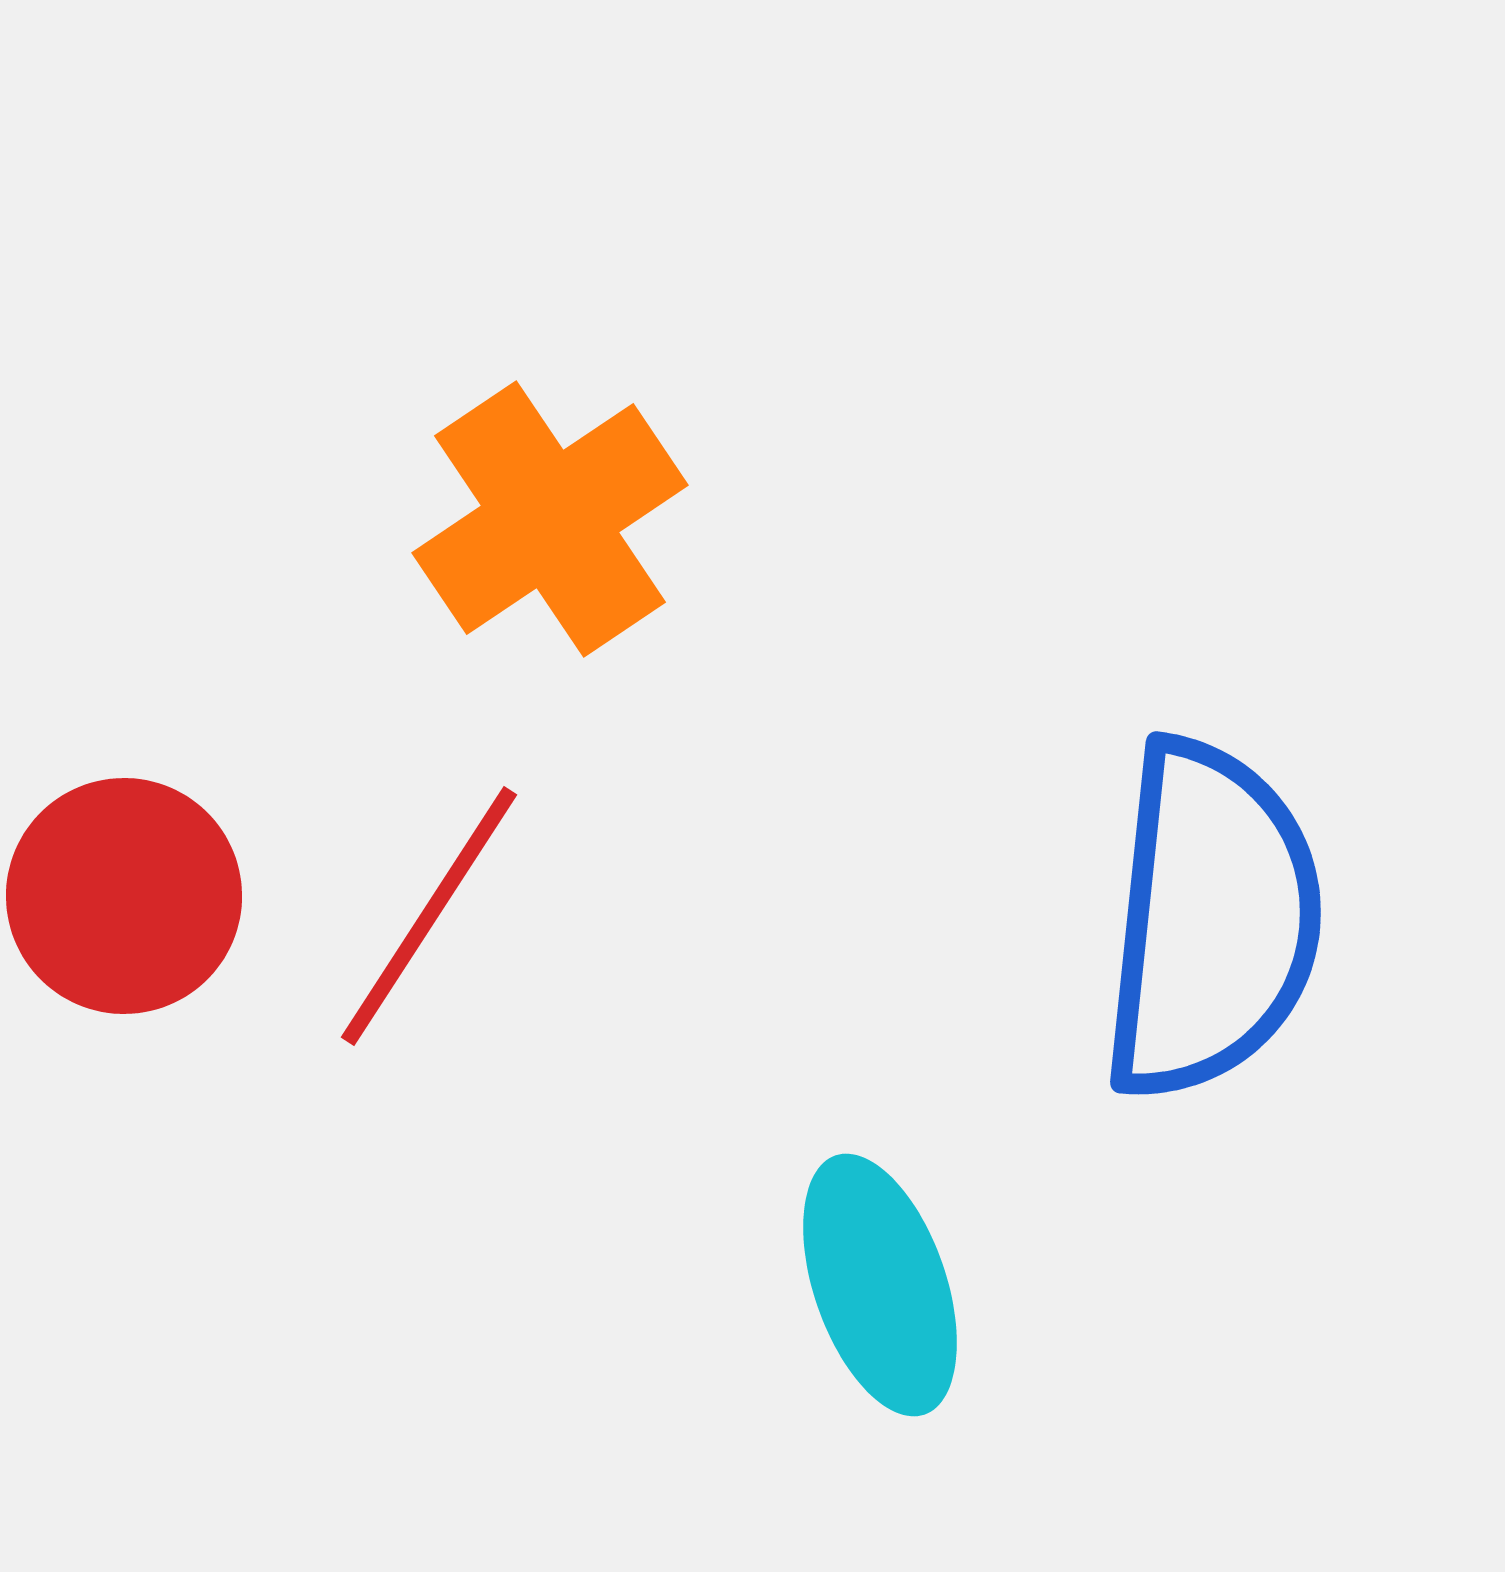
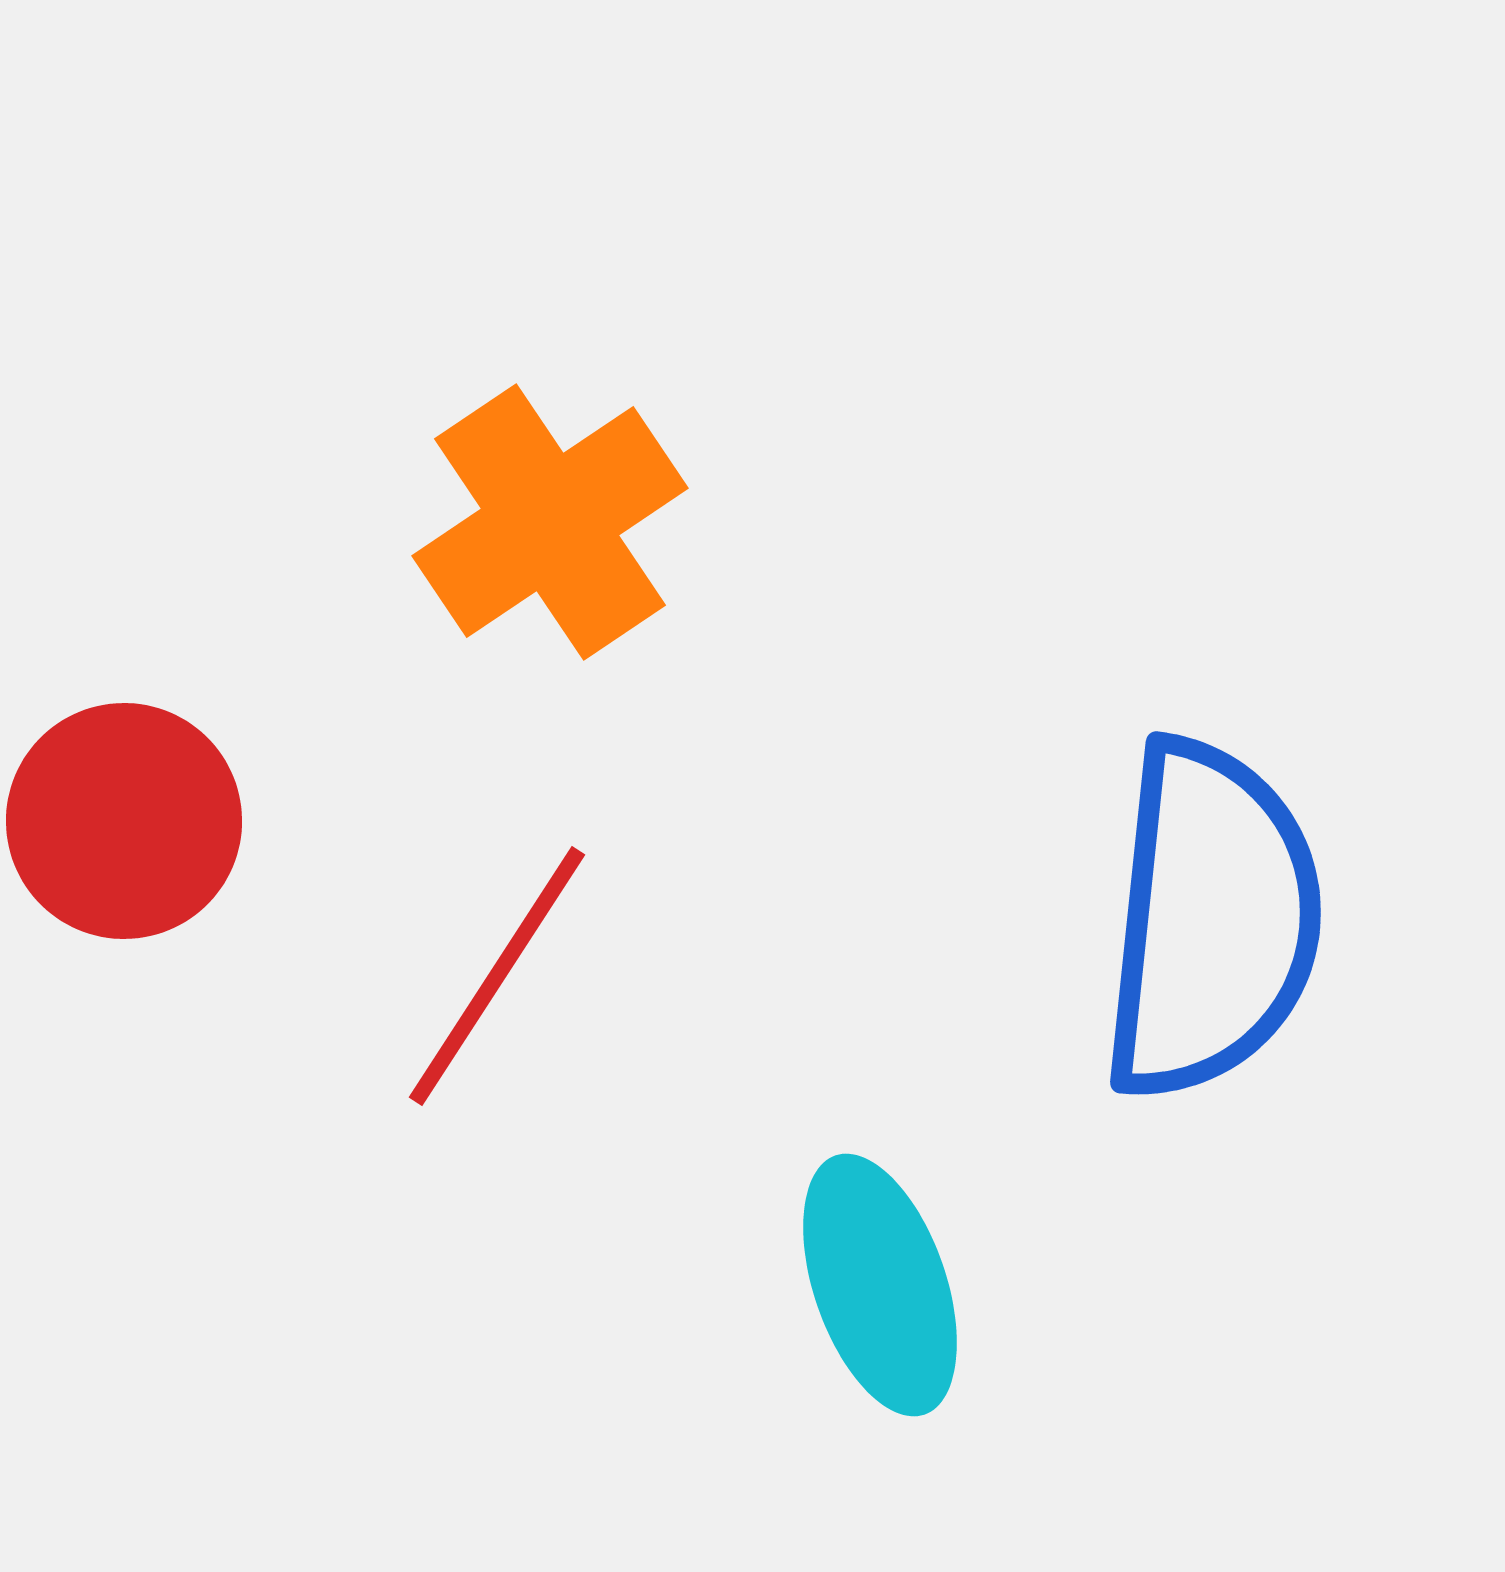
orange cross: moved 3 px down
red circle: moved 75 px up
red line: moved 68 px right, 60 px down
